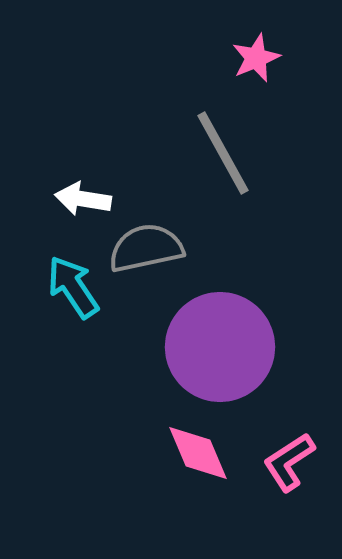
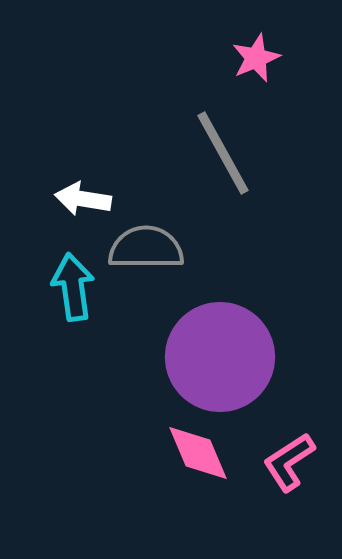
gray semicircle: rotated 12 degrees clockwise
cyan arrow: rotated 26 degrees clockwise
purple circle: moved 10 px down
